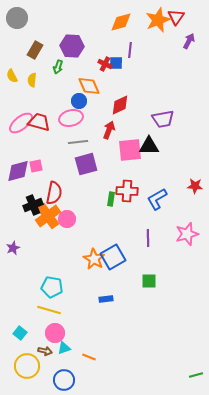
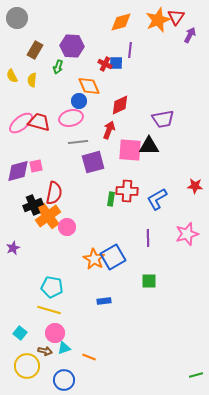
purple arrow at (189, 41): moved 1 px right, 6 px up
pink square at (130, 150): rotated 10 degrees clockwise
purple square at (86, 164): moved 7 px right, 2 px up
pink circle at (67, 219): moved 8 px down
blue rectangle at (106, 299): moved 2 px left, 2 px down
